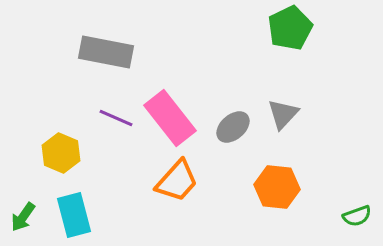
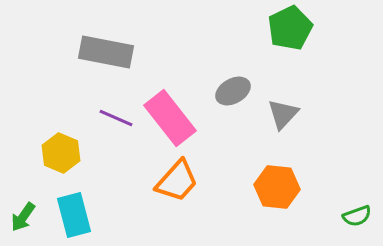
gray ellipse: moved 36 px up; rotated 12 degrees clockwise
